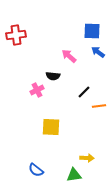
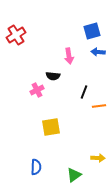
blue square: rotated 18 degrees counterclockwise
red cross: rotated 24 degrees counterclockwise
blue arrow: rotated 32 degrees counterclockwise
pink arrow: rotated 140 degrees counterclockwise
black line: rotated 24 degrees counterclockwise
yellow square: rotated 12 degrees counterclockwise
yellow arrow: moved 11 px right
blue semicircle: moved 3 px up; rotated 126 degrees counterclockwise
green triangle: rotated 28 degrees counterclockwise
